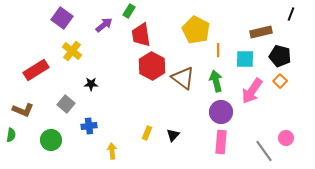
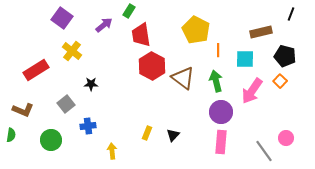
black pentagon: moved 5 px right
gray square: rotated 12 degrees clockwise
blue cross: moved 1 px left
